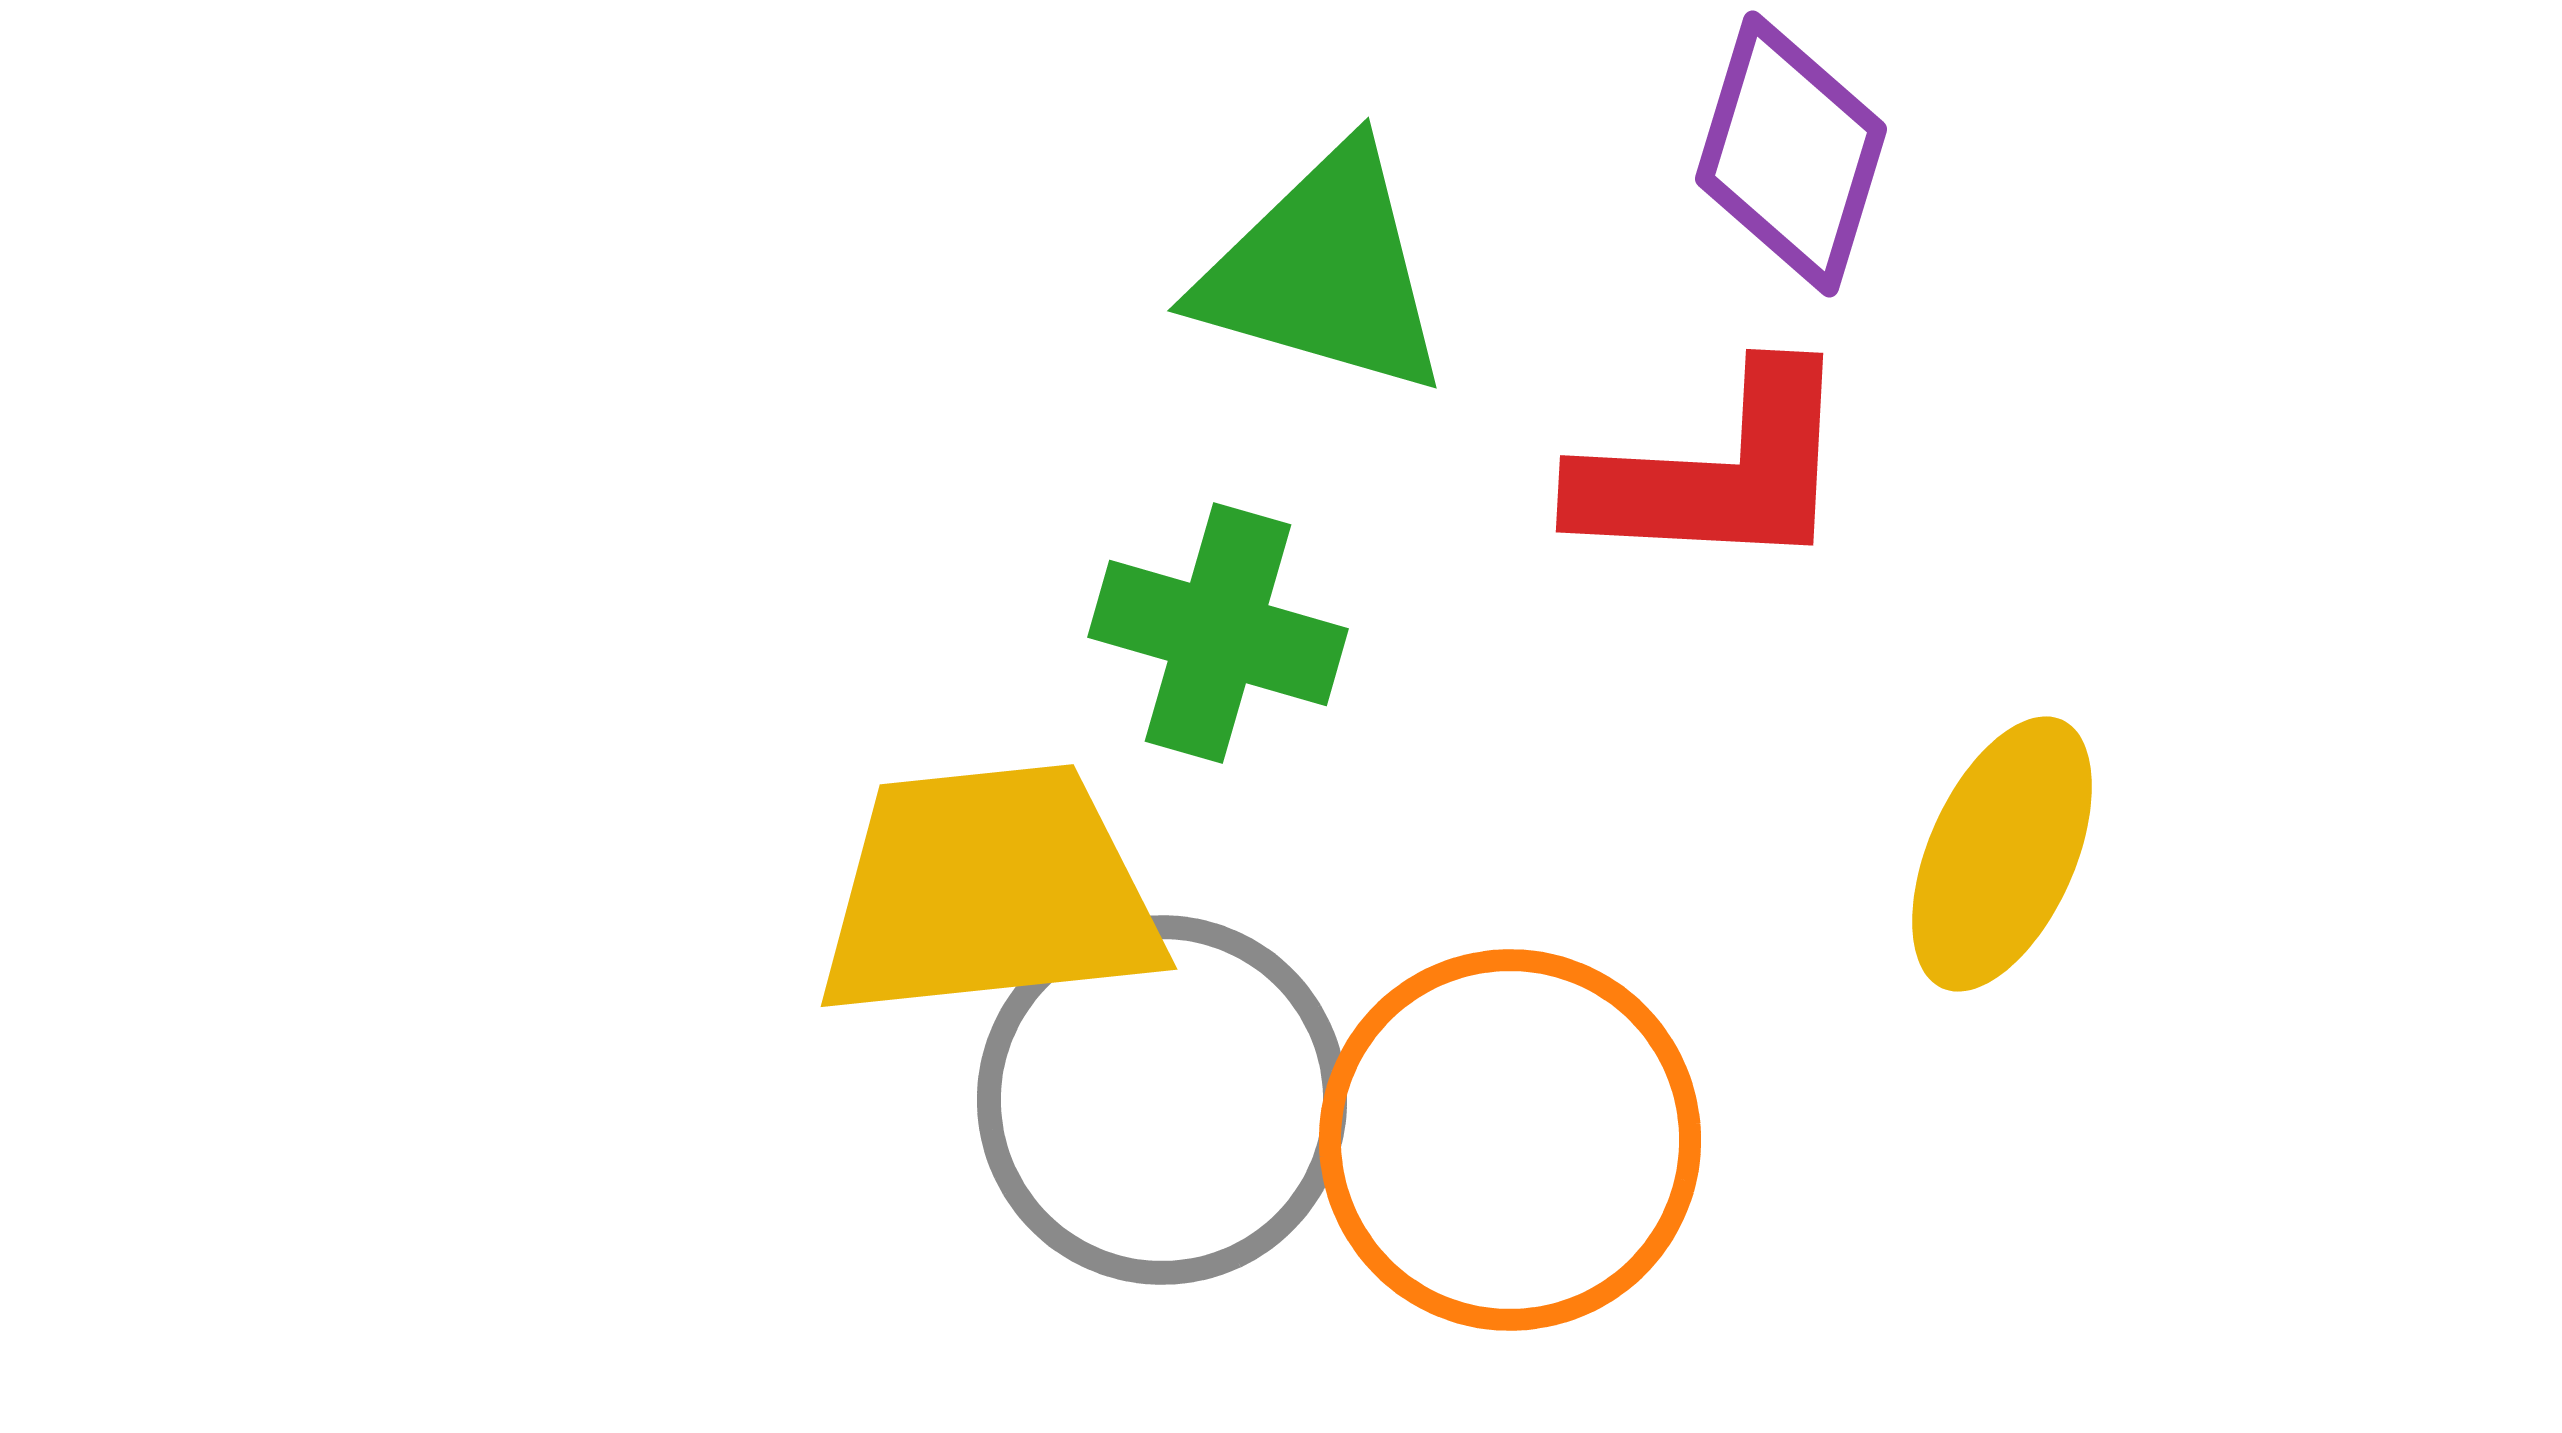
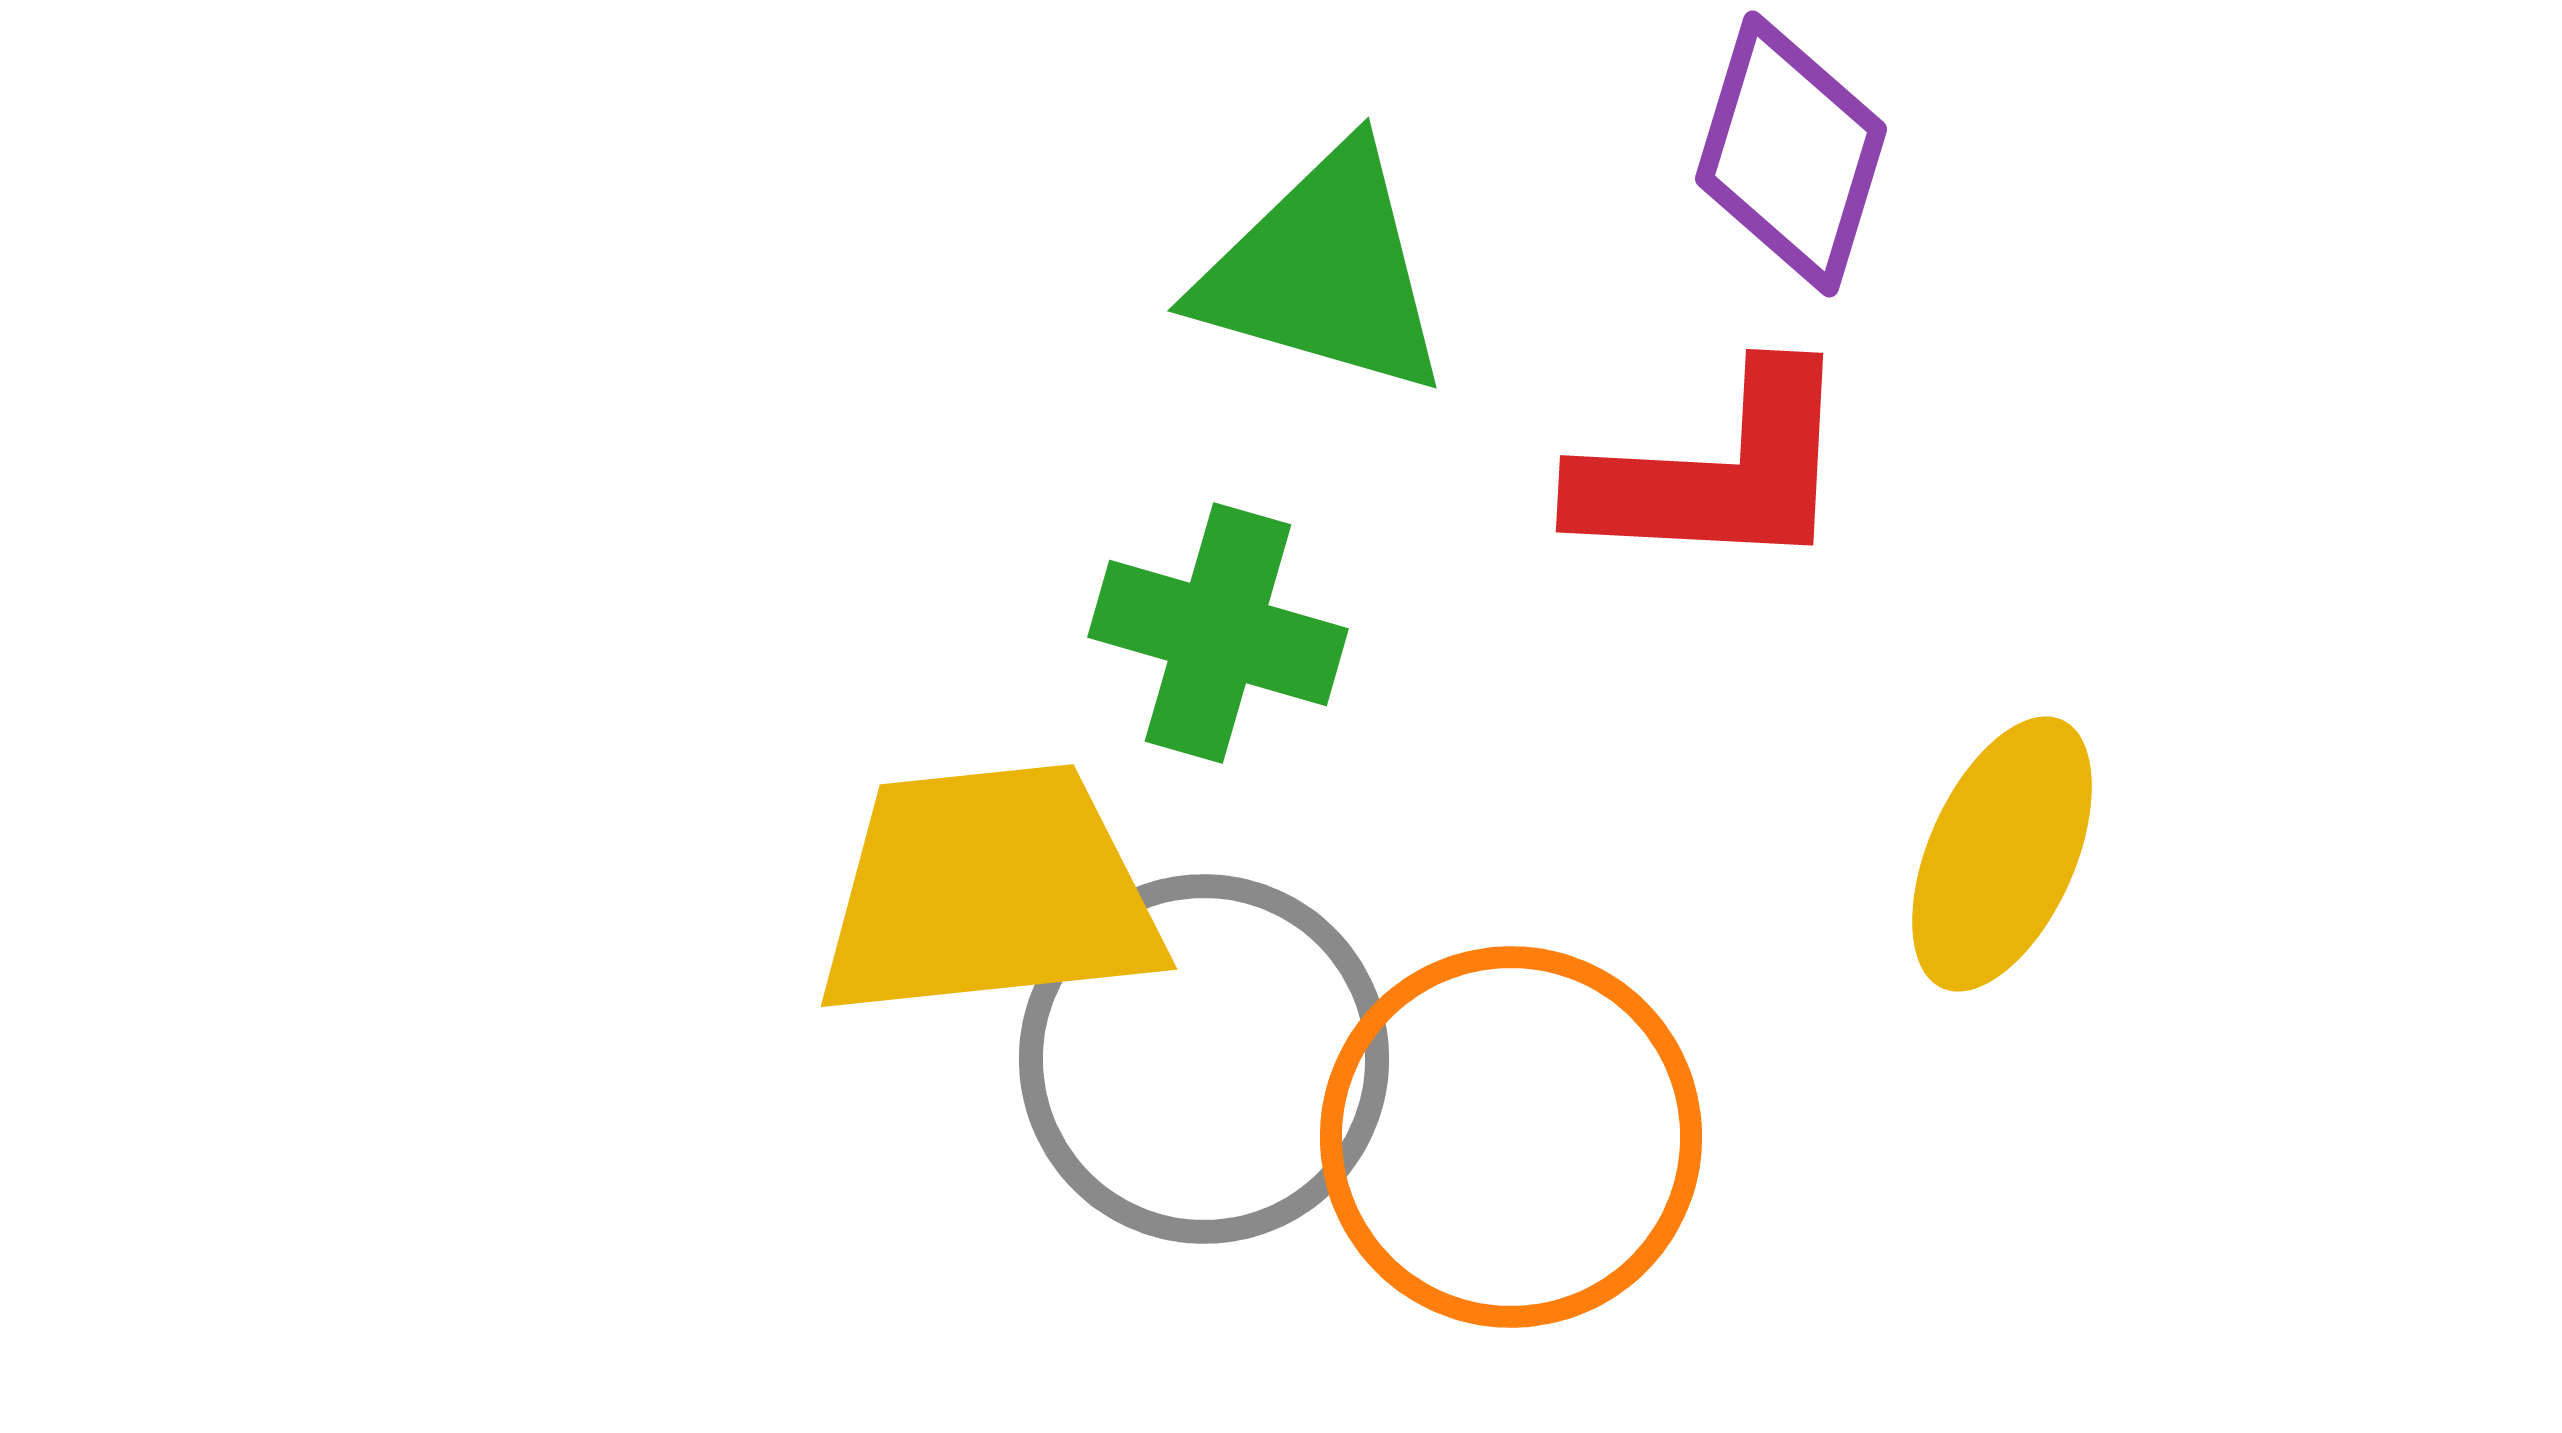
gray circle: moved 42 px right, 41 px up
orange circle: moved 1 px right, 3 px up
